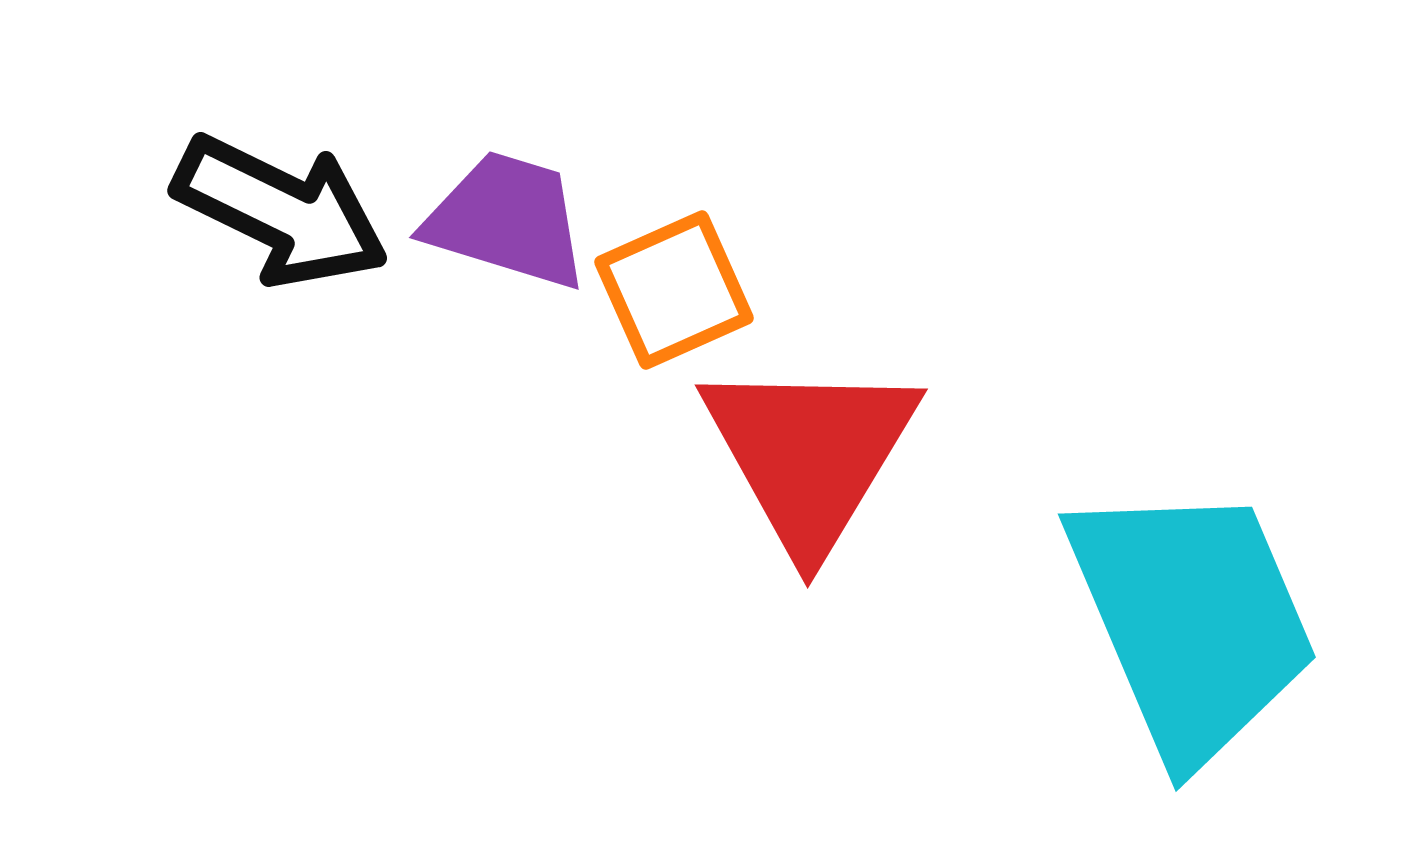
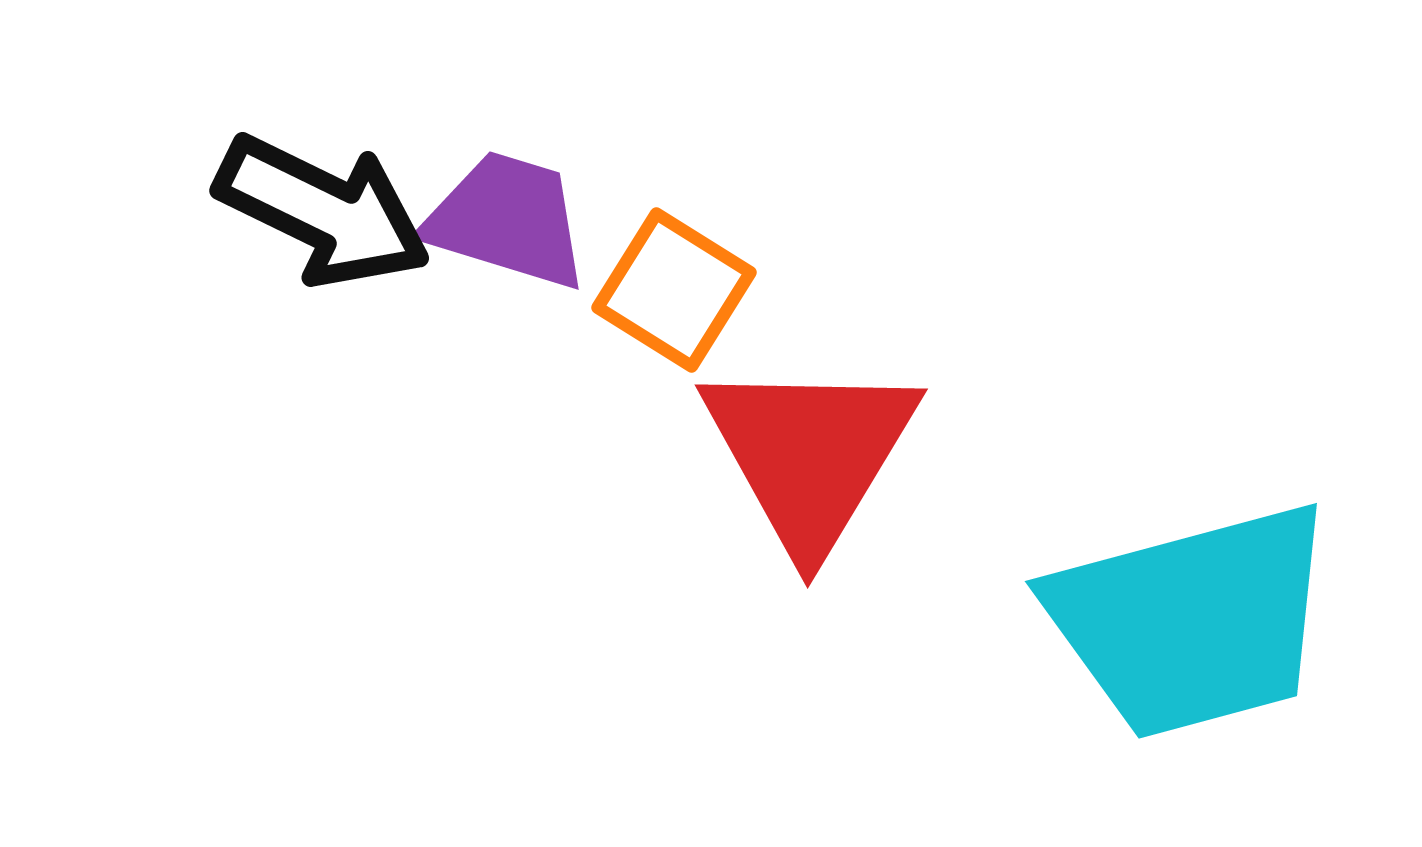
black arrow: moved 42 px right
orange square: rotated 34 degrees counterclockwise
cyan trapezoid: rotated 98 degrees clockwise
